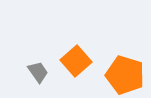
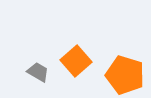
gray trapezoid: rotated 25 degrees counterclockwise
